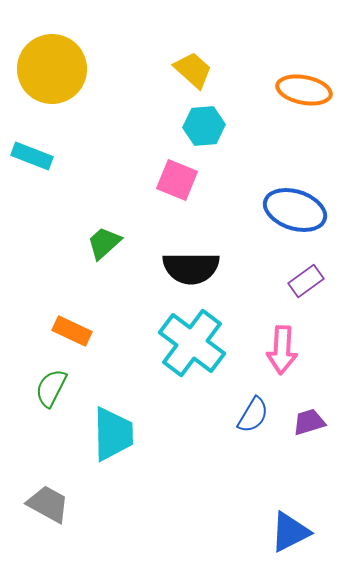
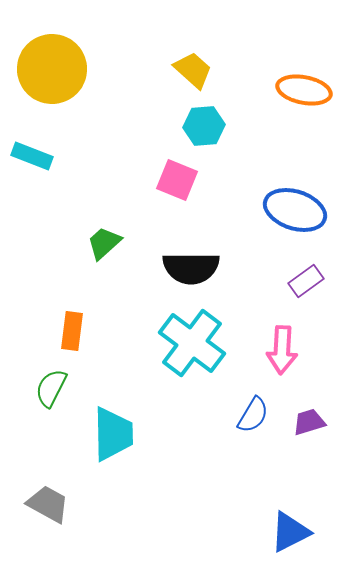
orange rectangle: rotated 72 degrees clockwise
